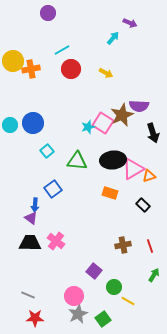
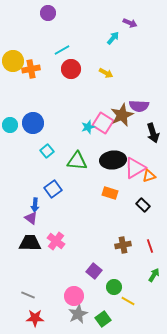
pink triangle: moved 2 px right, 1 px up
